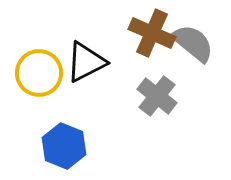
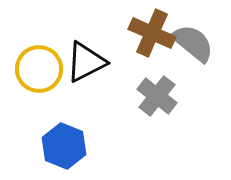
yellow circle: moved 4 px up
